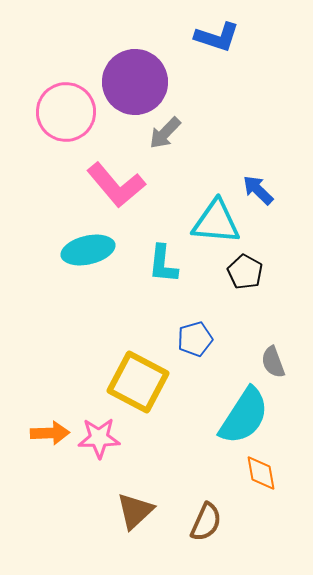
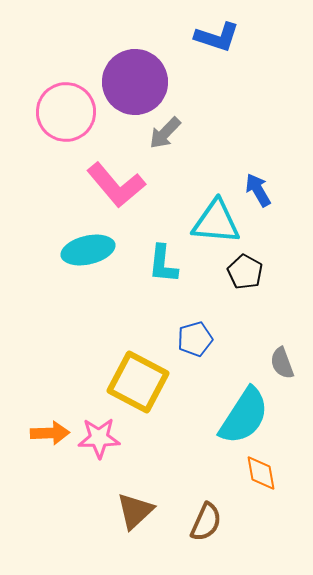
blue arrow: rotated 16 degrees clockwise
gray semicircle: moved 9 px right, 1 px down
